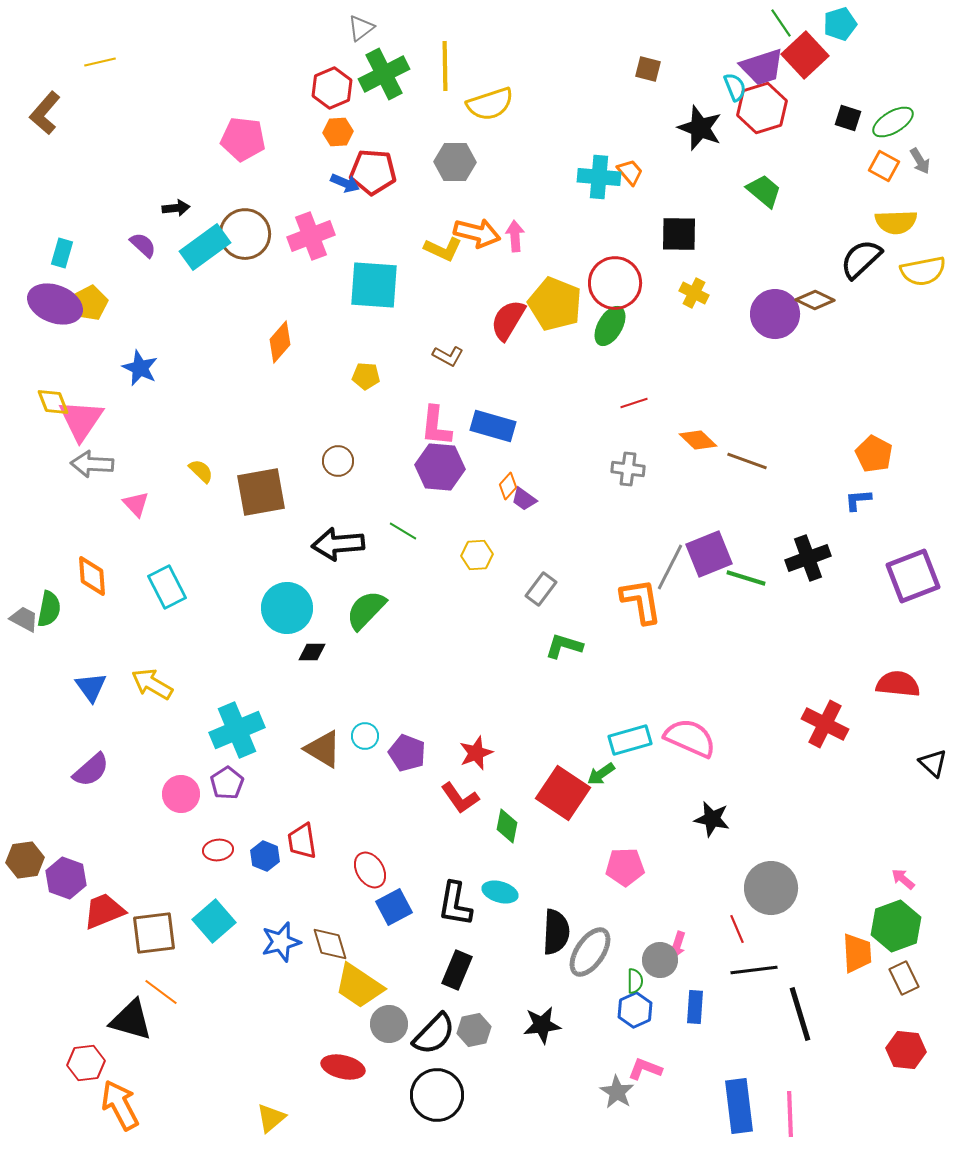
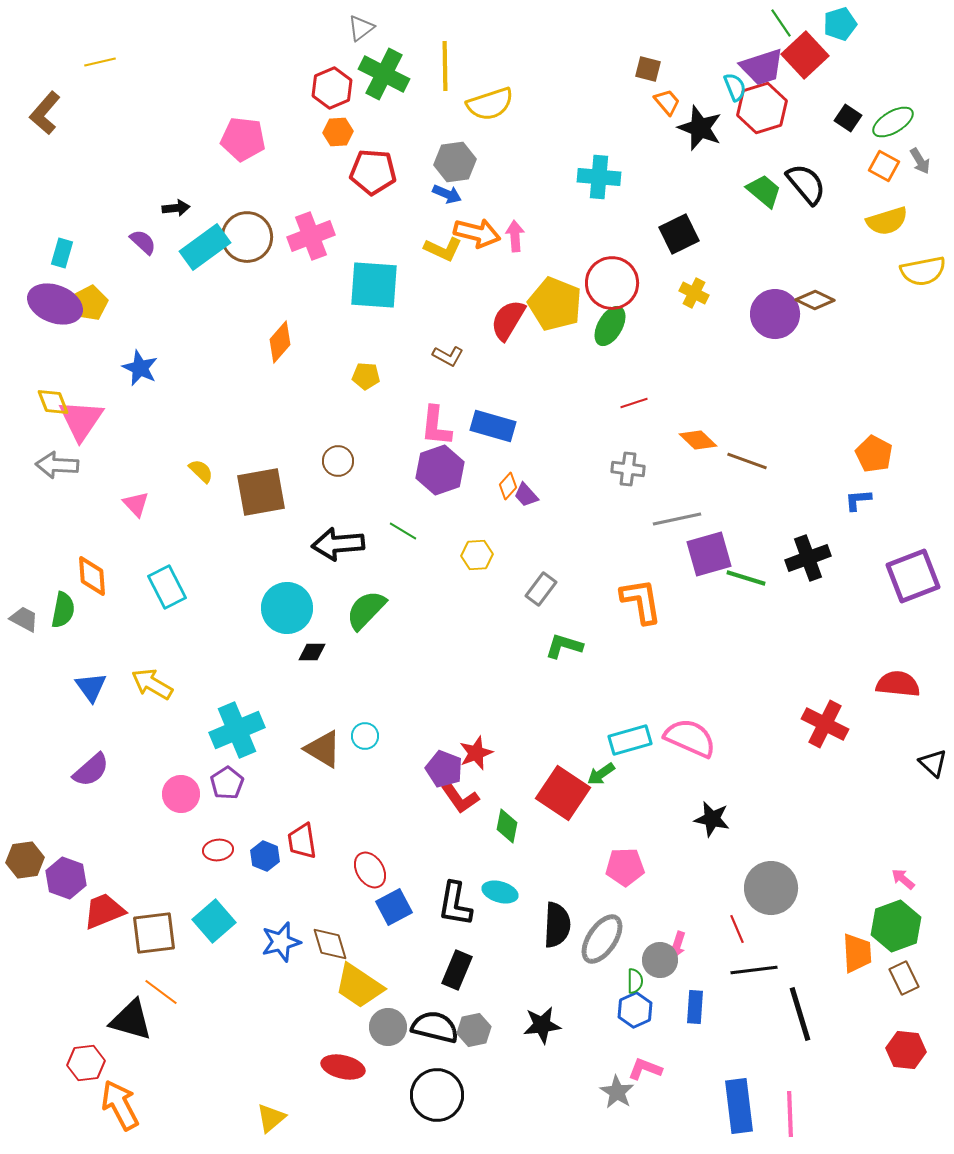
green cross at (384, 74): rotated 36 degrees counterclockwise
black square at (848, 118): rotated 16 degrees clockwise
gray hexagon at (455, 162): rotated 9 degrees counterclockwise
orange trapezoid at (630, 172): moved 37 px right, 70 px up
blue arrow at (345, 183): moved 102 px right, 11 px down
yellow semicircle at (896, 222): moved 9 px left, 1 px up; rotated 15 degrees counterclockwise
brown circle at (245, 234): moved 2 px right, 3 px down
black square at (679, 234): rotated 27 degrees counterclockwise
purple semicircle at (143, 245): moved 3 px up
black semicircle at (861, 259): moved 55 px left, 75 px up; rotated 93 degrees clockwise
red circle at (615, 283): moved 3 px left
gray arrow at (92, 464): moved 35 px left, 1 px down
purple hexagon at (440, 467): moved 3 px down; rotated 24 degrees counterclockwise
purple trapezoid at (524, 499): moved 2 px right, 4 px up; rotated 12 degrees clockwise
purple square at (709, 554): rotated 6 degrees clockwise
gray line at (670, 567): moved 7 px right, 48 px up; rotated 51 degrees clockwise
green semicircle at (49, 609): moved 14 px right, 1 px down
purple pentagon at (407, 753): moved 37 px right, 16 px down
black semicircle at (556, 932): moved 1 px right, 7 px up
gray ellipse at (590, 952): moved 12 px right, 13 px up
gray circle at (389, 1024): moved 1 px left, 3 px down
black semicircle at (434, 1034): moved 1 px right, 7 px up; rotated 120 degrees counterclockwise
